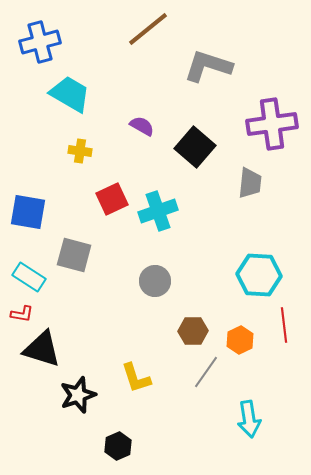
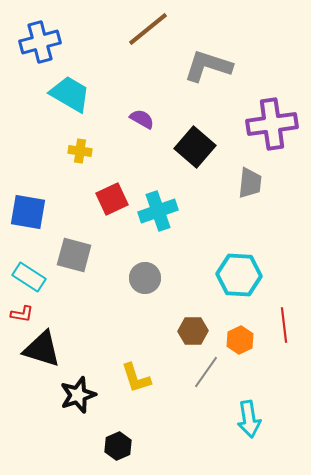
purple semicircle: moved 7 px up
cyan hexagon: moved 20 px left
gray circle: moved 10 px left, 3 px up
